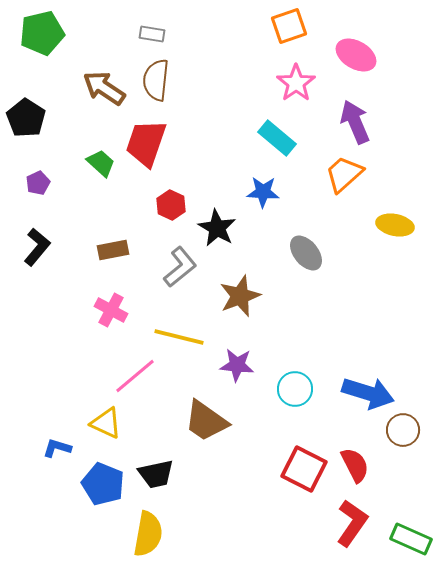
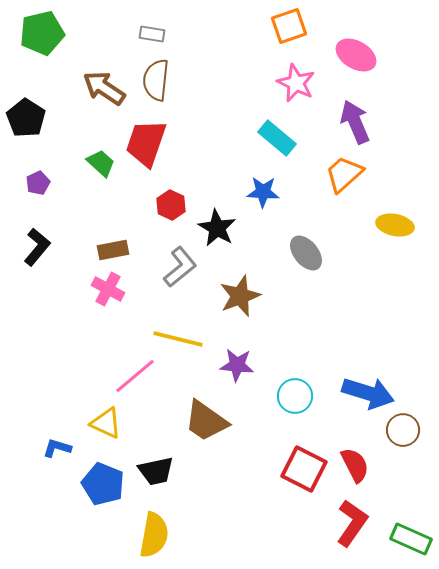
pink star: rotated 12 degrees counterclockwise
pink cross: moved 3 px left, 21 px up
yellow line: moved 1 px left, 2 px down
cyan circle: moved 7 px down
black trapezoid: moved 3 px up
yellow semicircle: moved 6 px right, 1 px down
